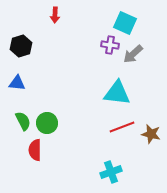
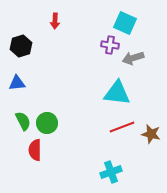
red arrow: moved 6 px down
gray arrow: moved 4 px down; rotated 25 degrees clockwise
blue triangle: rotated 12 degrees counterclockwise
